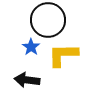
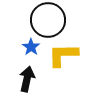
black arrow: moved 1 px up; rotated 95 degrees clockwise
